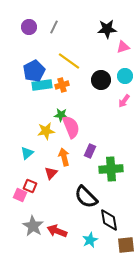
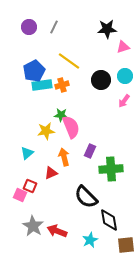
red triangle: rotated 24 degrees clockwise
